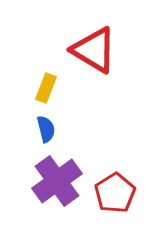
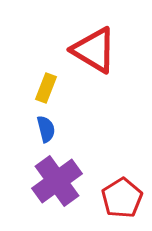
red pentagon: moved 7 px right, 5 px down
